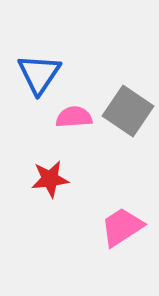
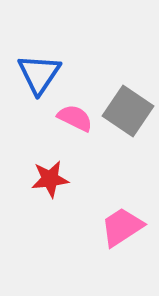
pink semicircle: moved 1 px right, 1 px down; rotated 30 degrees clockwise
